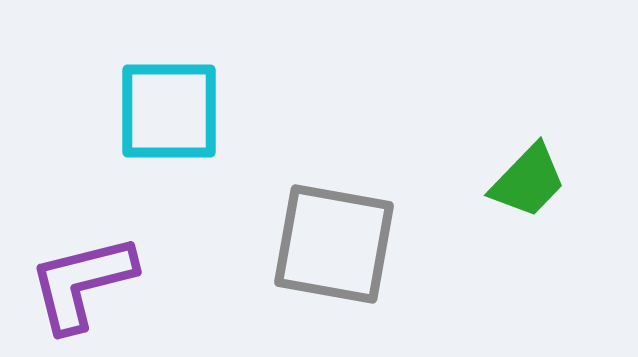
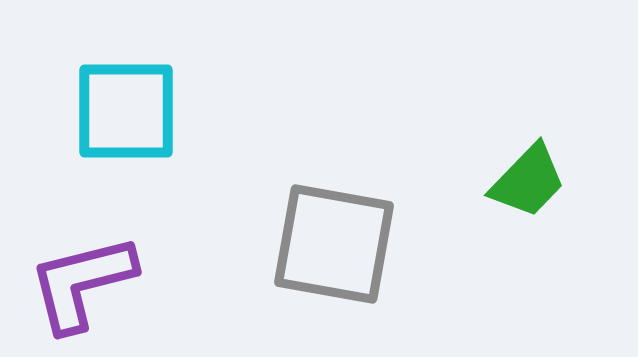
cyan square: moved 43 px left
